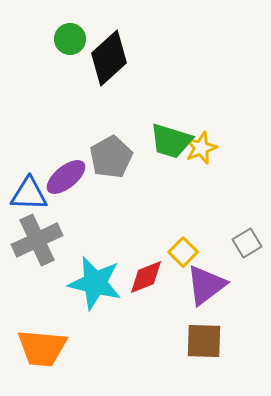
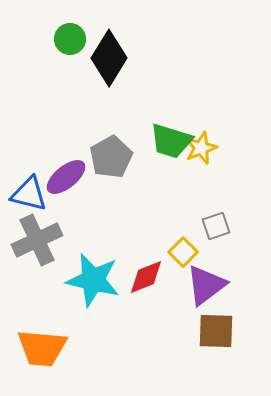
black diamond: rotated 16 degrees counterclockwise
blue triangle: rotated 12 degrees clockwise
gray square: moved 31 px left, 17 px up; rotated 12 degrees clockwise
cyan star: moved 2 px left, 3 px up
brown square: moved 12 px right, 10 px up
